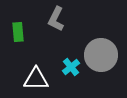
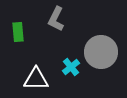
gray circle: moved 3 px up
